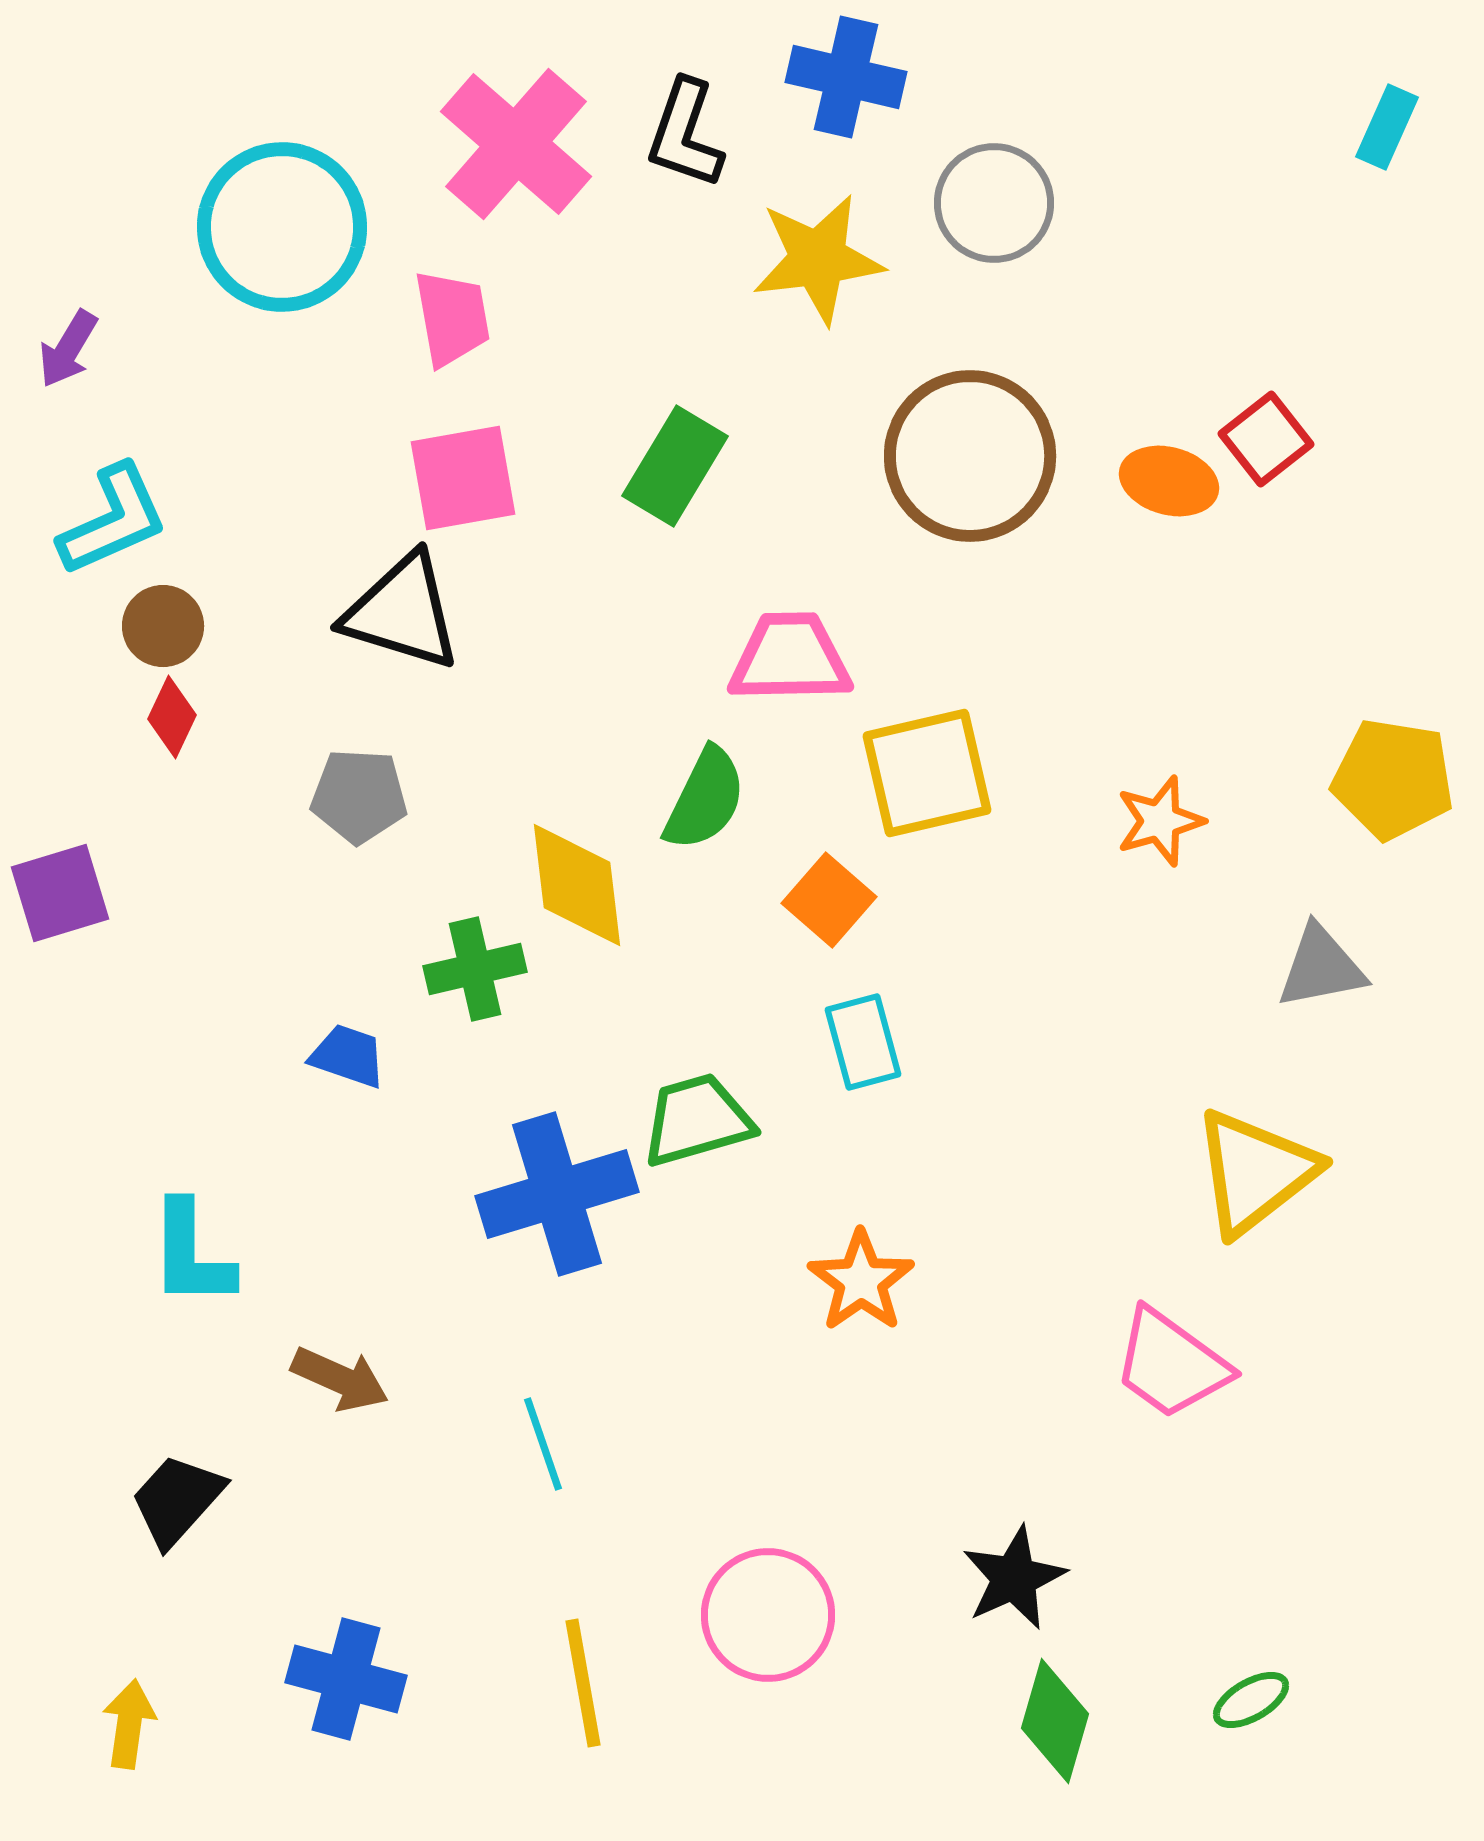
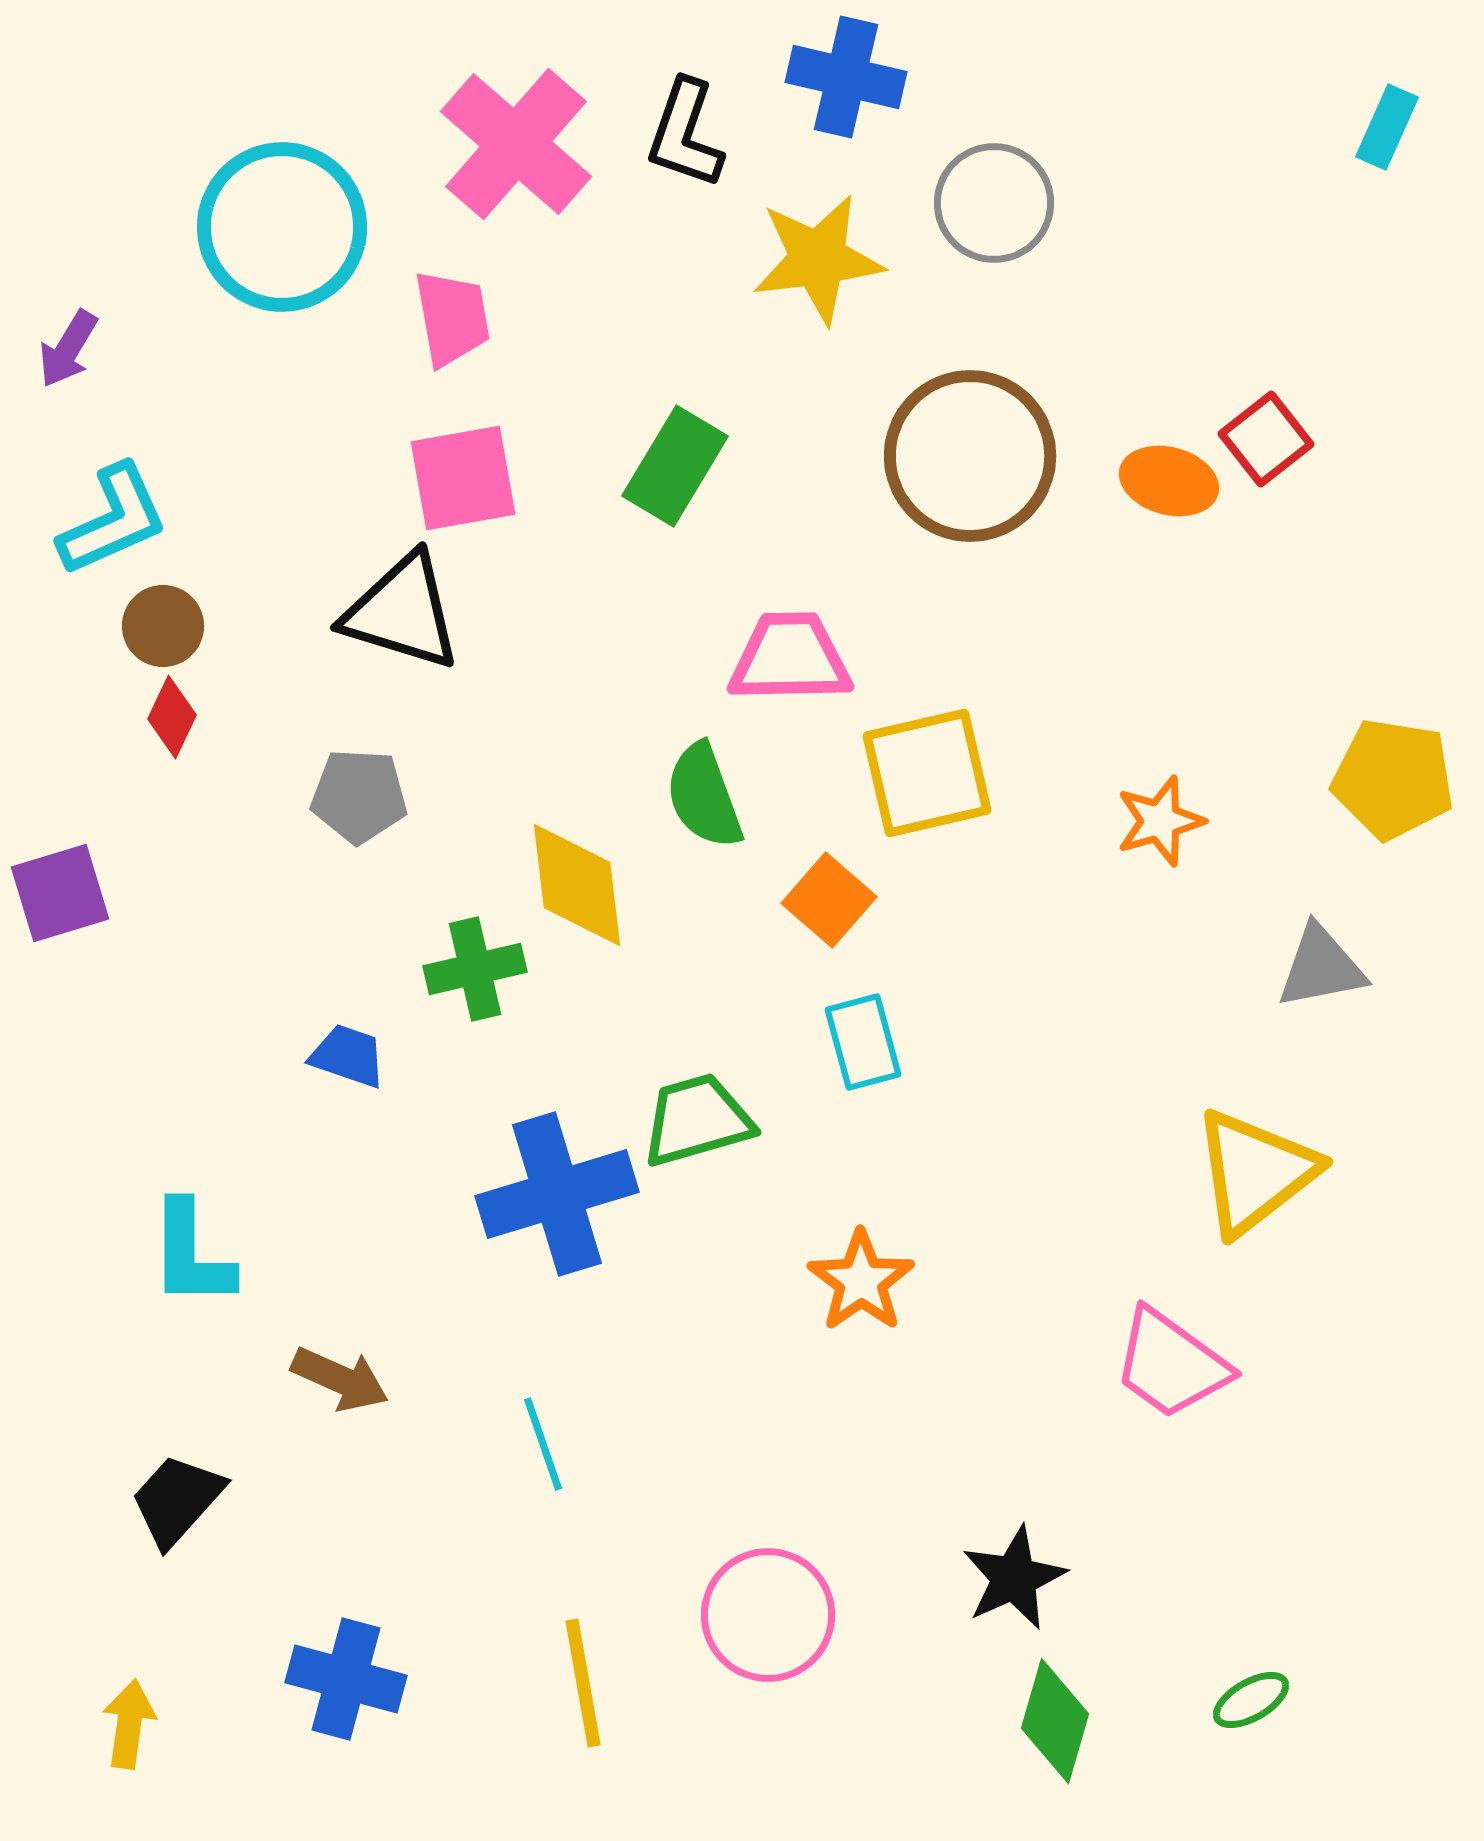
green semicircle at (705, 799): moved 1 px left, 3 px up; rotated 134 degrees clockwise
